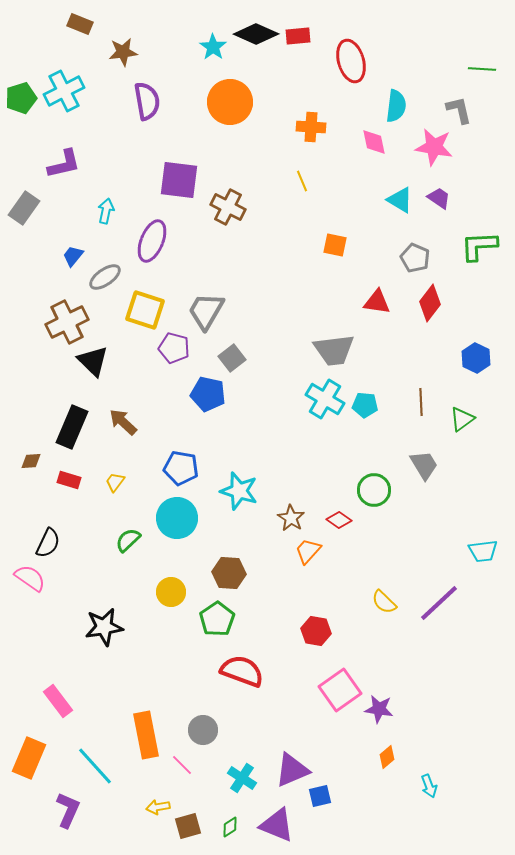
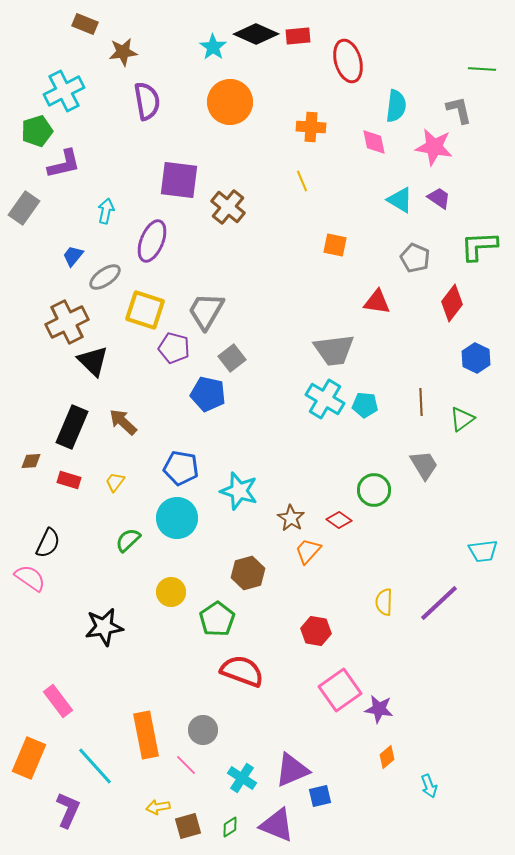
brown rectangle at (80, 24): moved 5 px right
red ellipse at (351, 61): moved 3 px left
green pentagon at (21, 98): moved 16 px right, 33 px down
brown cross at (228, 207): rotated 12 degrees clockwise
red diamond at (430, 303): moved 22 px right
brown hexagon at (229, 573): moved 19 px right; rotated 20 degrees counterclockwise
yellow semicircle at (384, 602): rotated 48 degrees clockwise
pink line at (182, 765): moved 4 px right
